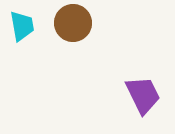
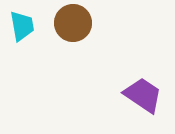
purple trapezoid: rotated 30 degrees counterclockwise
